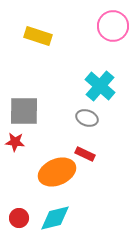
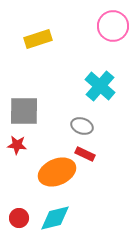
yellow rectangle: moved 3 px down; rotated 36 degrees counterclockwise
gray ellipse: moved 5 px left, 8 px down
red star: moved 2 px right, 3 px down
